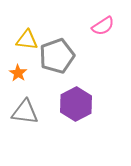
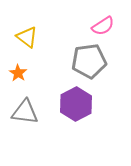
yellow triangle: moved 3 px up; rotated 30 degrees clockwise
gray pentagon: moved 32 px right, 5 px down; rotated 12 degrees clockwise
